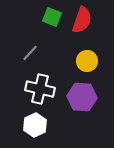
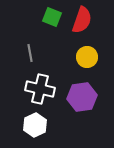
gray line: rotated 54 degrees counterclockwise
yellow circle: moved 4 px up
purple hexagon: rotated 12 degrees counterclockwise
